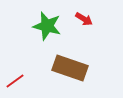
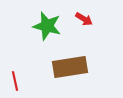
brown rectangle: moved 1 px up; rotated 28 degrees counterclockwise
red line: rotated 66 degrees counterclockwise
